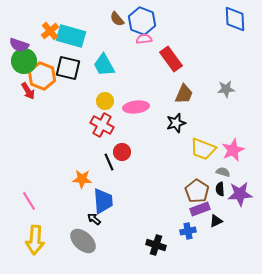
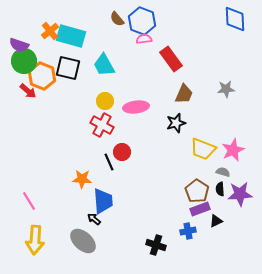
red arrow: rotated 18 degrees counterclockwise
